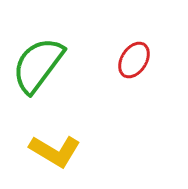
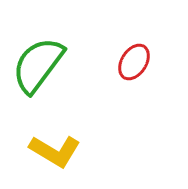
red ellipse: moved 2 px down
